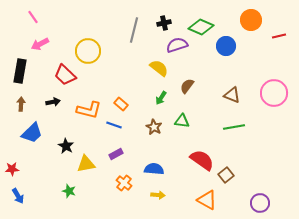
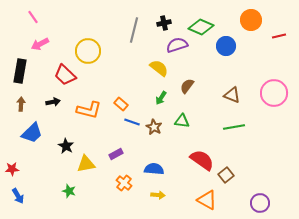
blue line: moved 18 px right, 3 px up
